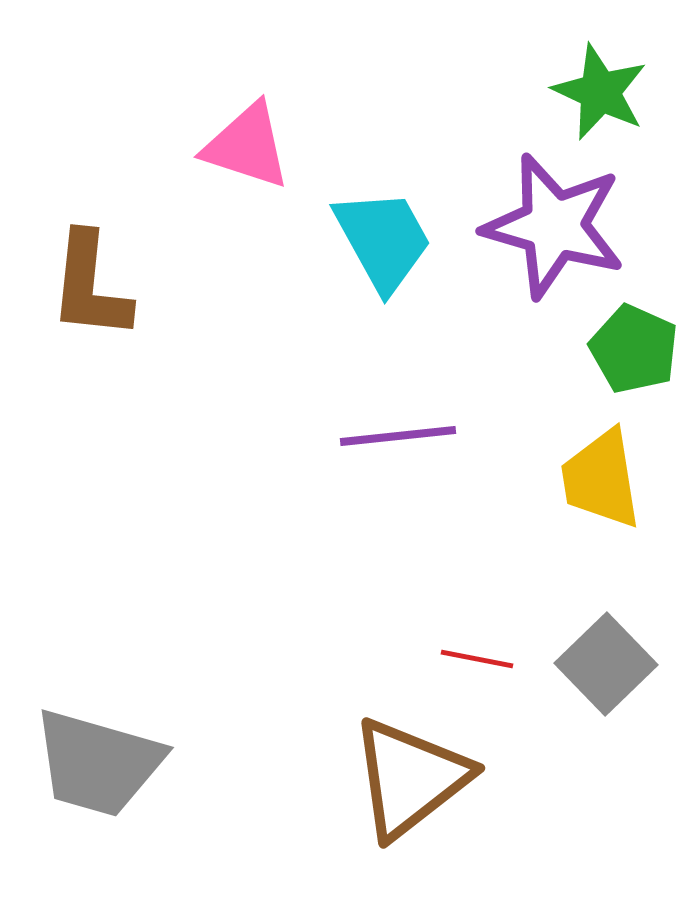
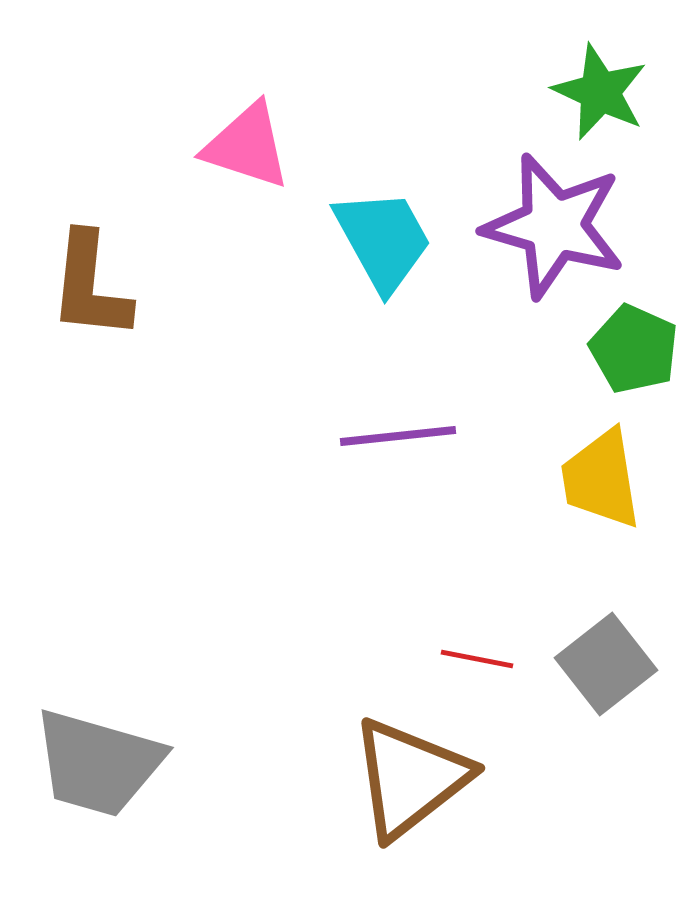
gray square: rotated 6 degrees clockwise
